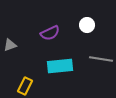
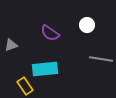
purple semicircle: rotated 60 degrees clockwise
gray triangle: moved 1 px right
cyan rectangle: moved 15 px left, 3 px down
yellow rectangle: rotated 60 degrees counterclockwise
